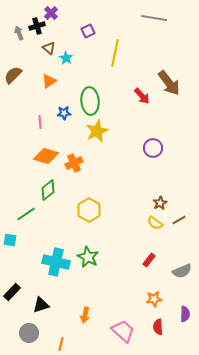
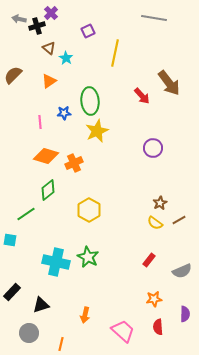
gray arrow: moved 14 px up; rotated 56 degrees counterclockwise
